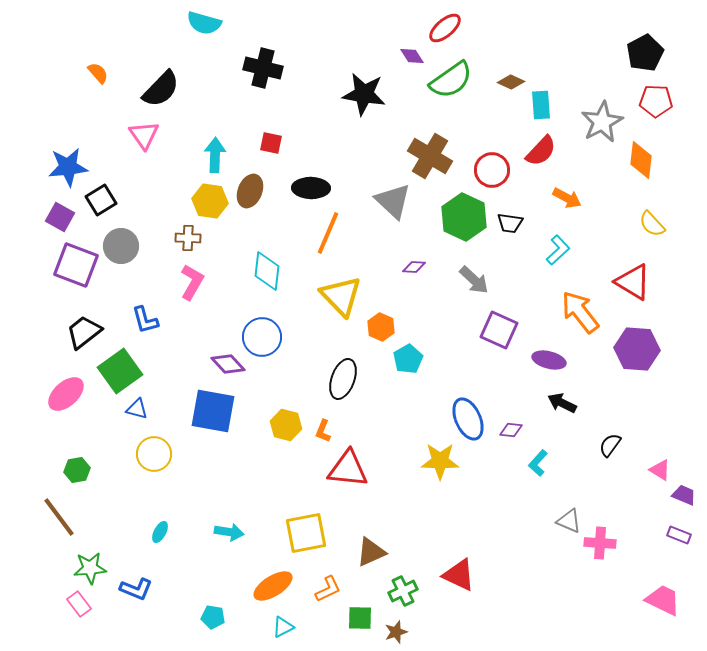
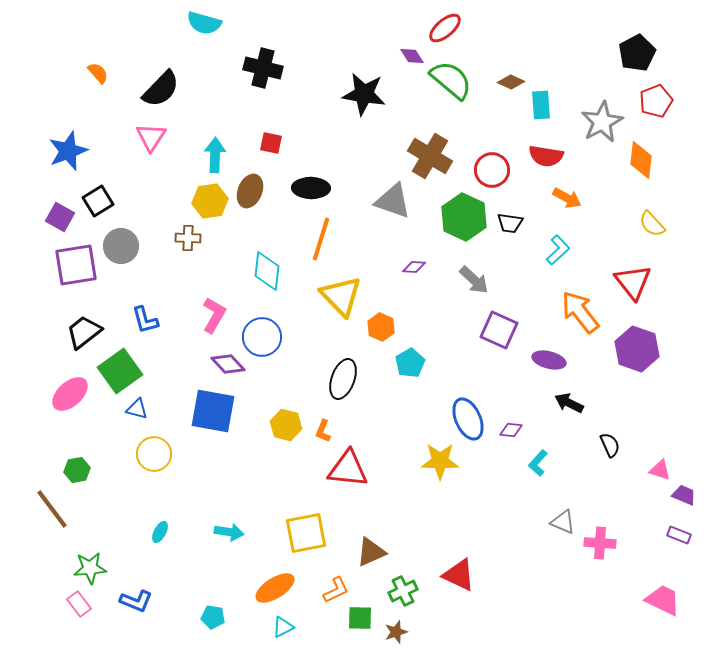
black pentagon at (645, 53): moved 8 px left
green semicircle at (451, 80): rotated 105 degrees counterclockwise
red pentagon at (656, 101): rotated 24 degrees counterclockwise
pink triangle at (144, 135): moved 7 px right, 2 px down; rotated 8 degrees clockwise
red semicircle at (541, 151): moved 5 px right, 5 px down; rotated 56 degrees clockwise
blue star at (68, 167): moved 16 px up; rotated 15 degrees counterclockwise
black square at (101, 200): moved 3 px left, 1 px down
yellow hexagon at (210, 201): rotated 16 degrees counterclockwise
gray triangle at (393, 201): rotated 24 degrees counterclockwise
orange line at (328, 233): moved 7 px left, 6 px down; rotated 6 degrees counterclockwise
purple square at (76, 265): rotated 30 degrees counterclockwise
pink L-shape at (192, 282): moved 22 px right, 33 px down
red triangle at (633, 282): rotated 21 degrees clockwise
purple hexagon at (637, 349): rotated 15 degrees clockwise
cyan pentagon at (408, 359): moved 2 px right, 4 px down
pink ellipse at (66, 394): moved 4 px right
black arrow at (562, 403): moved 7 px right
black semicircle at (610, 445): rotated 120 degrees clockwise
pink triangle at (660, 470): rotated 15 degrees counterclockwise
brown line at (59, 517): moved 7 px left, 8 px up
gray triangle at (569, 521): moved 6 px left, 1 px down
orange ellipse at (273, 586): moved 2 px right, 2 px down
blue L-shape at (136, 589): moved 12 px down
orange L-shape at (328, 589): moved 8 px right, 1 px down
